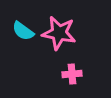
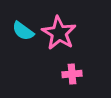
pink star: rotated 20 degrees clockwise
